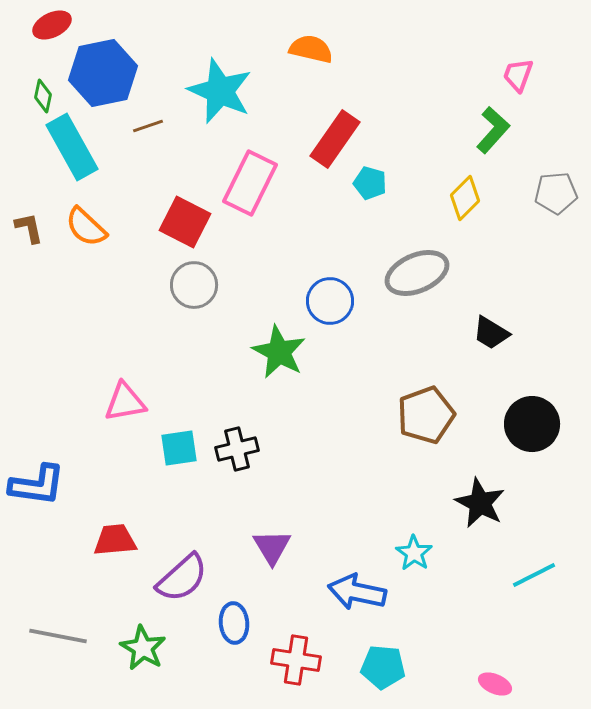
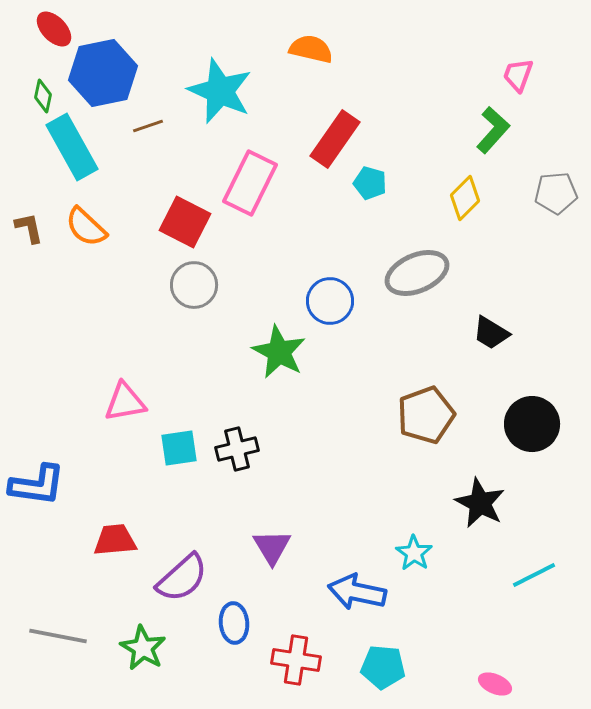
red ellipse at (52, 25): moved 2 px right, 4 px down; rotated 72 degrees clockwise
